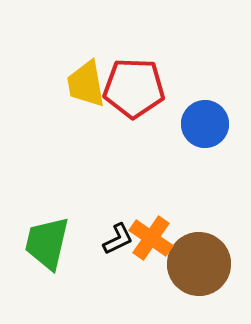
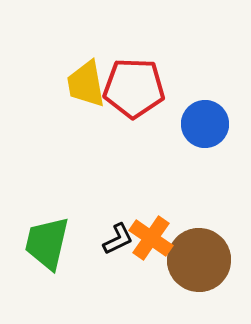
brown circle: moved 4 px up
